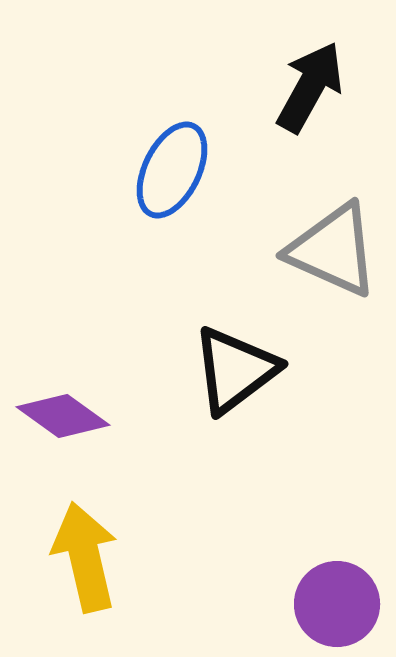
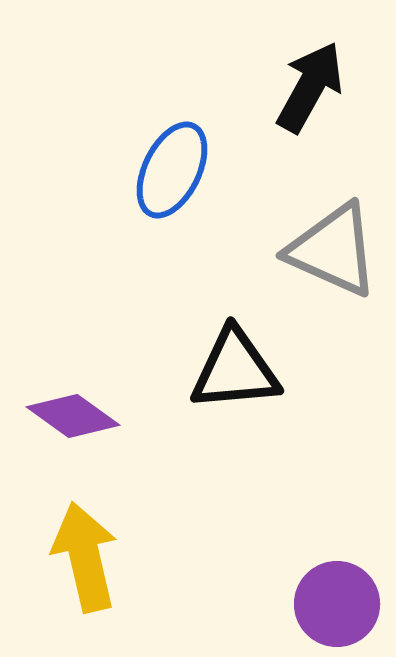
black triangle: rotated 32 degrees clockwise
purple diamond: moved 10 px right
